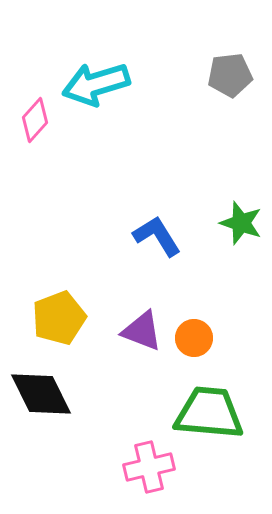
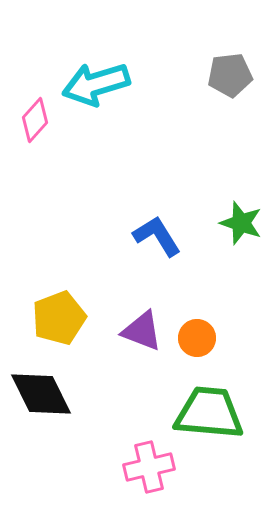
orange circle: moved 3 px right
